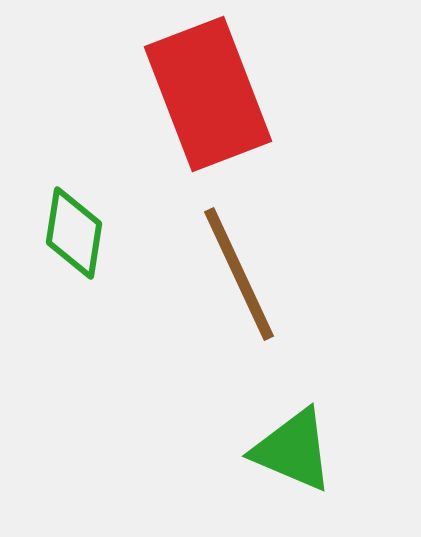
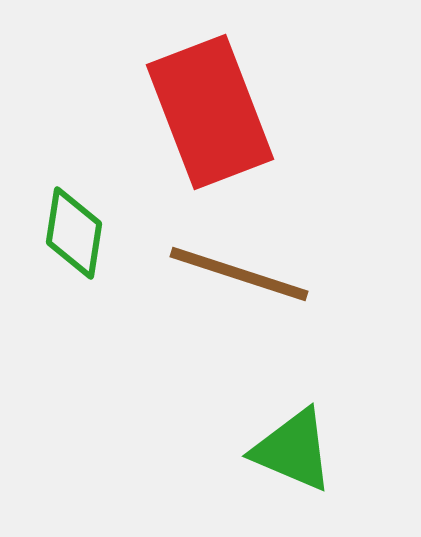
red rectangle: moved 2 px right, 18 px down
brown line: rotated 47 degrees counterclockwise
